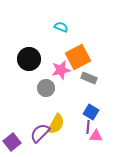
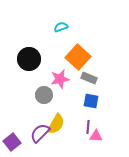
cyan semicircle: rotated 40 degrees counterclockwise
orange square: rotated 20 degrees counterclockwise
pink star: moved 1 px left, 9 px down
gray circle: moved 2 px left, 7 px down
blue square: moved 11 px up; rotated 21 degrees counterclockwise
